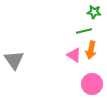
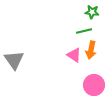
green star: moved 2 px left
pink circle: moved 2 px right, 1 px down
